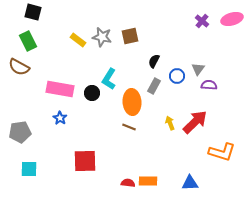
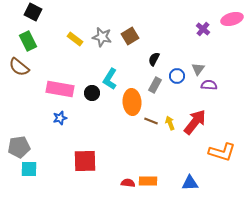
black square: rotated 12 degrees clockwise
purple cross: moved 1 px right, 8 px down
brown square: rotated 18 degrees counterclockwise
yellow rectangle: moved 3 px left, 1 px up
black semicircle: moved 2 px up
brown semicircle: rotated 10 degrees clockwise
cyan L-shape: moved 1 px right
gray rectangle: moved 1 px right, 1 px up
blue star: rotated 24 degrees clockwise
red arrow: rotated 8 degrees counterclockwise
brown line: moved 22 px right, 6 px up
gray pentagon: moved 1 px left, 15 px down
